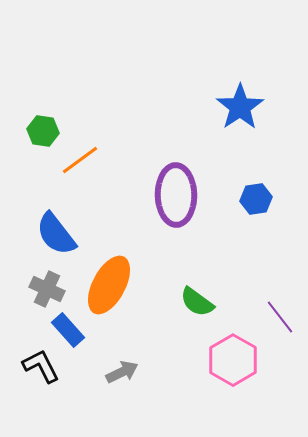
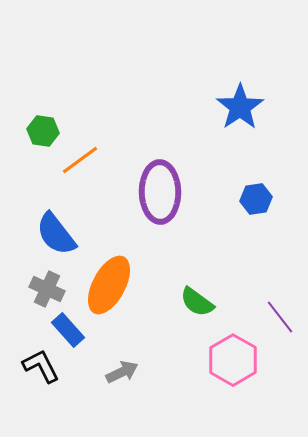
purple ellipse: moved 16 px left, 3 px up
